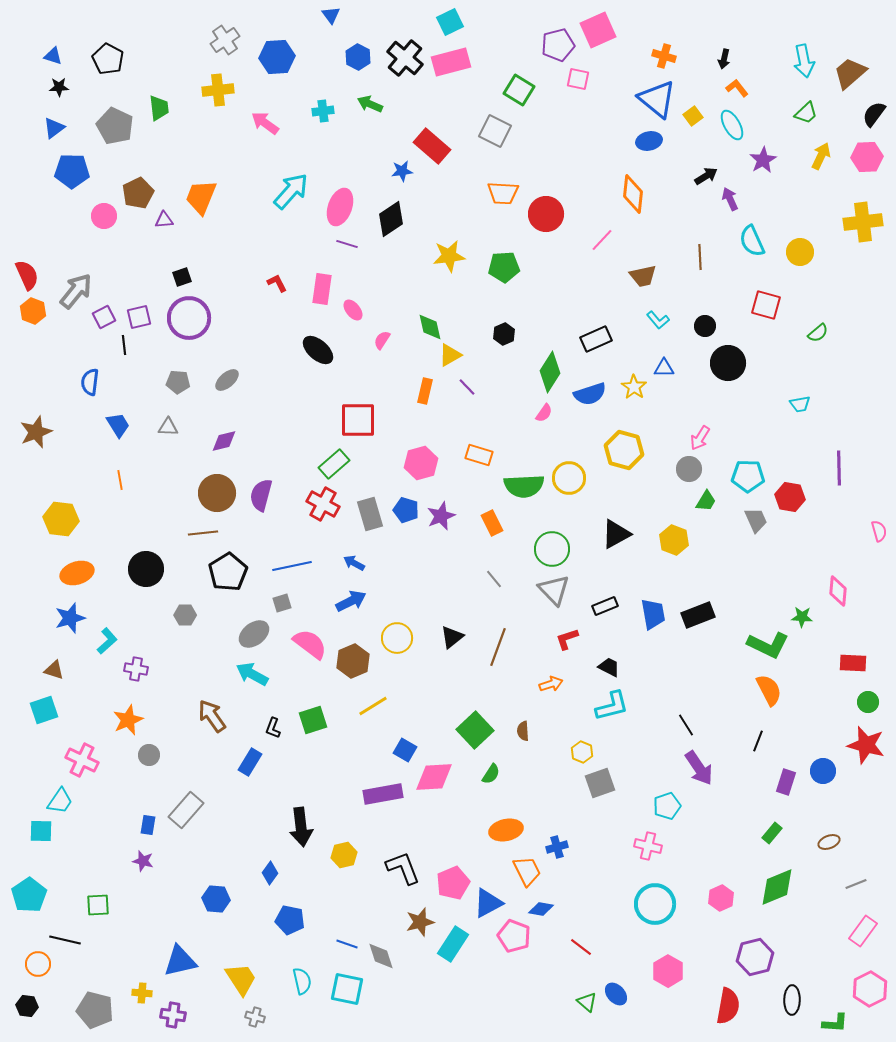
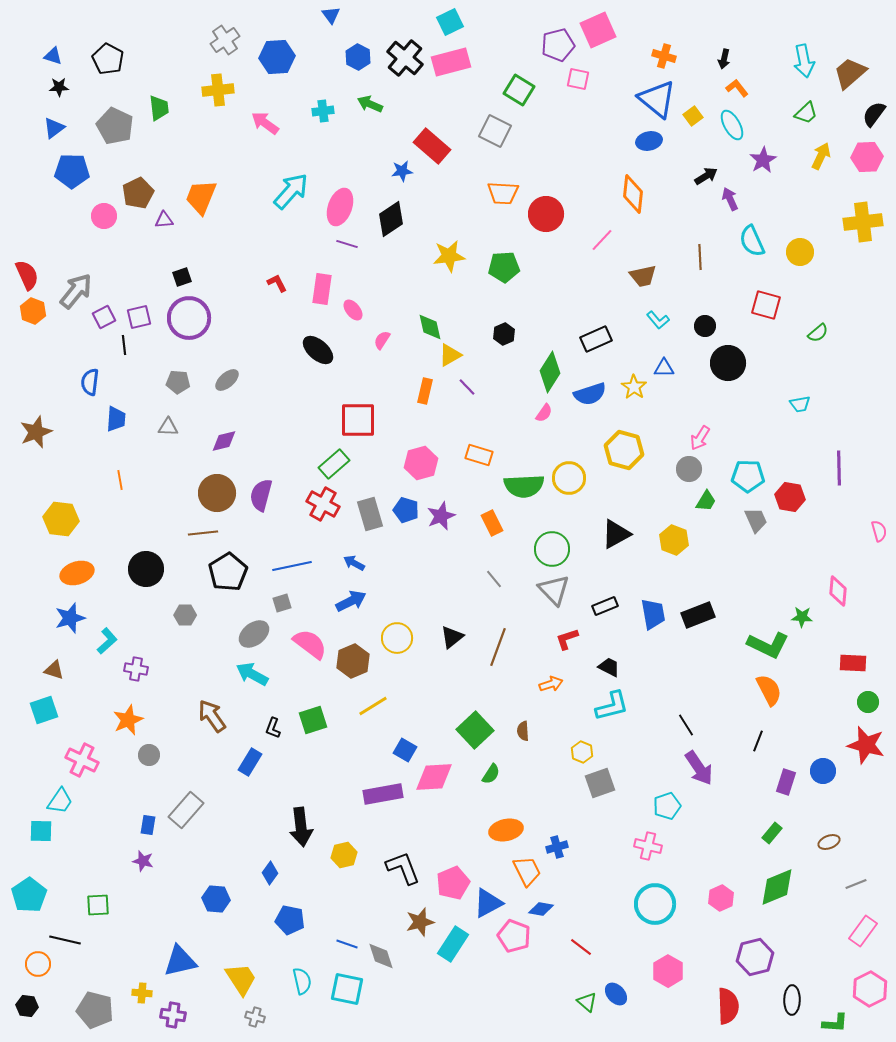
blue trapezoid at (118, 425): moved 2 px left, 6 px up; rotated 36 degrees clockwise
red semicircle at (728, 1006): rotated 12 degrees counterclockwise
